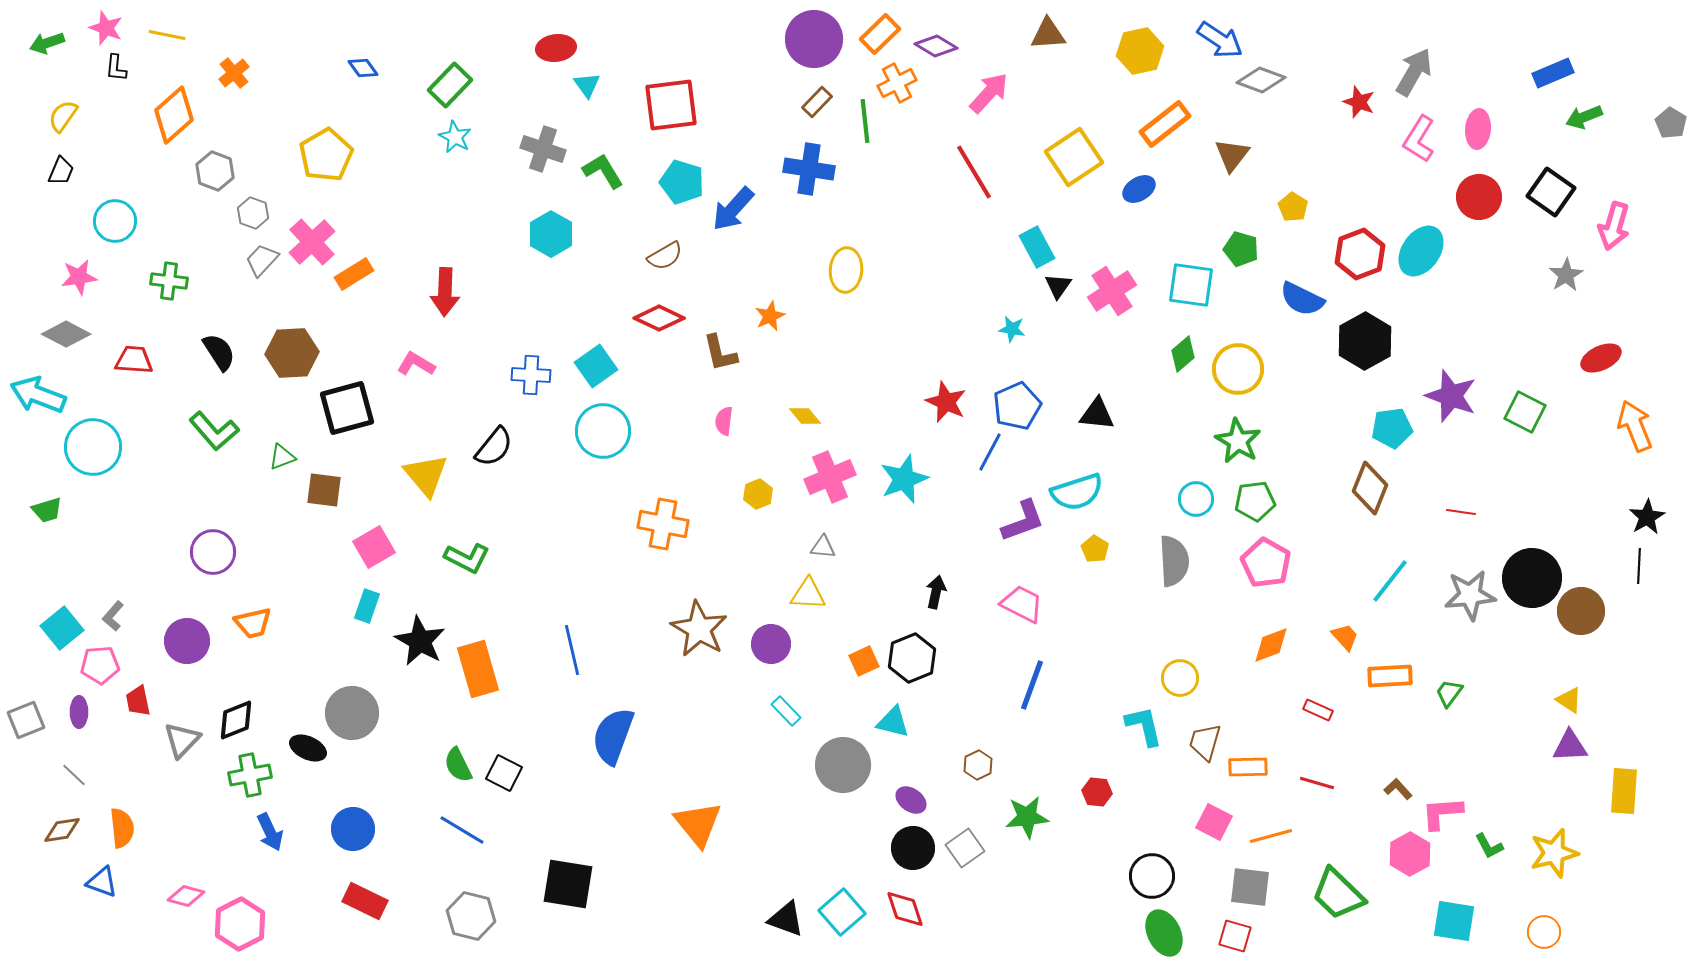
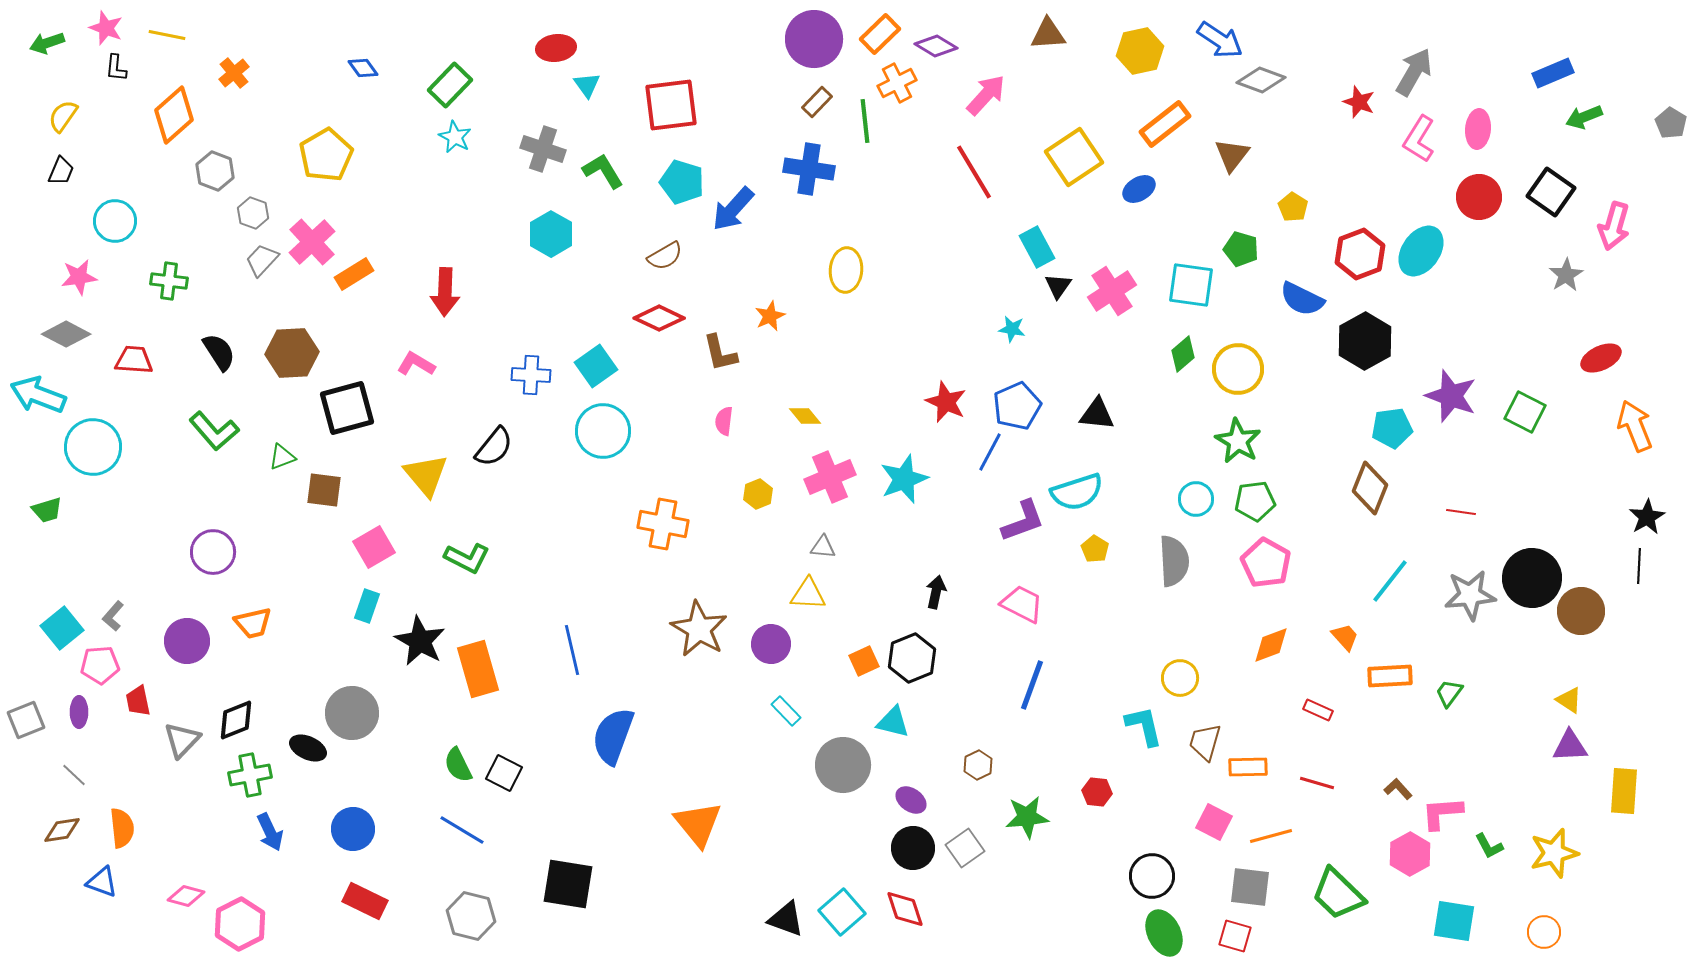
pink arrow at (989, 93): moved 3 px left, 2 px down
